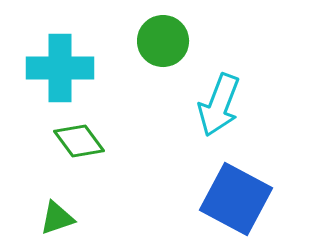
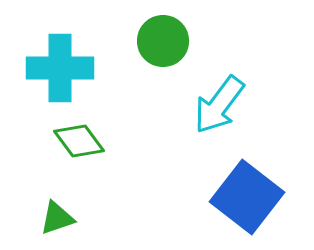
cyan arrow: rotated 16 degrees clockwise
blue square: moved 11 px right, 2 px up; rotated 10 degrees clockwise
